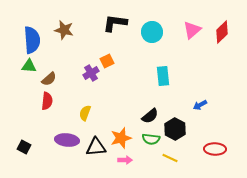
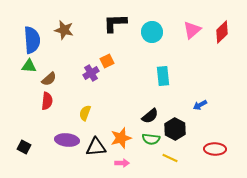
black L-shape: rotated 10 degrees counterclockwise
pink arrow: moved 3 px left, 3 px down
